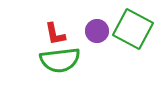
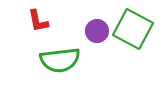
red L-shape: moved 17 px left, 13 px up
